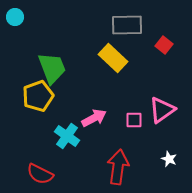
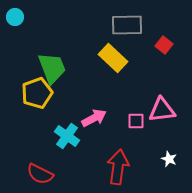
yellow pentagon: moved 1 px left, 3 px up
pink triangle: rotated 28 degrees clockwise
pink square: moved 2 px right, 1 px down
